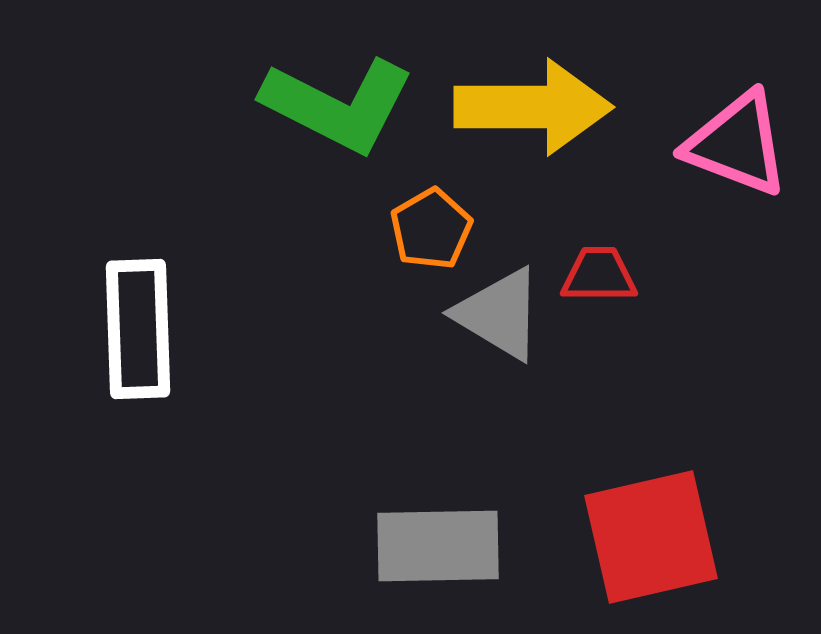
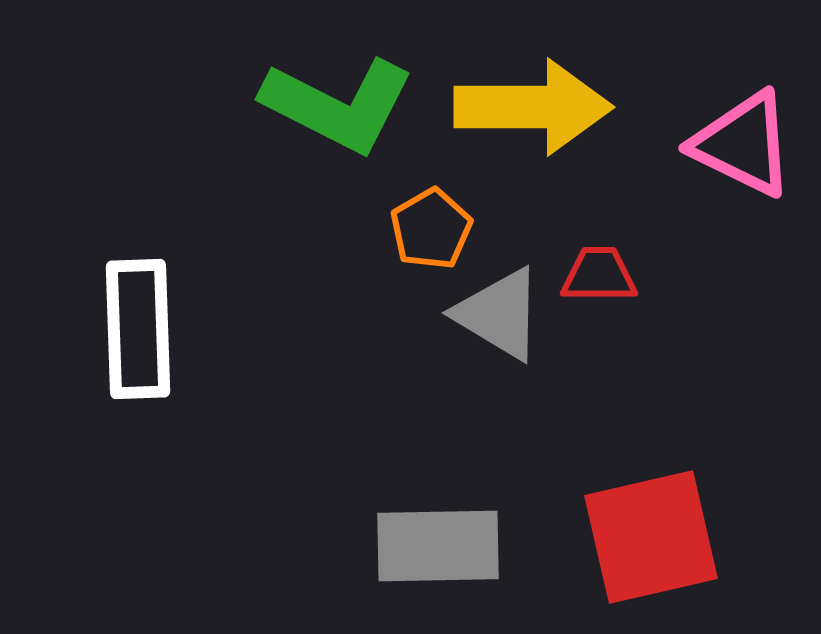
pink triangle: moved 6 px right; rotated 5 degrees clockwise
